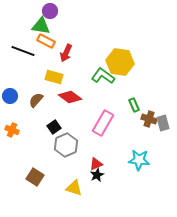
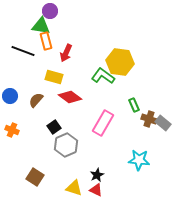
orange rectangle: rotated 48 degrees clockwise
gray rectangle: rotated 35 degrees counterclockwise
red triangle: moved 26 px down; rotated 48 degrees clockwise
